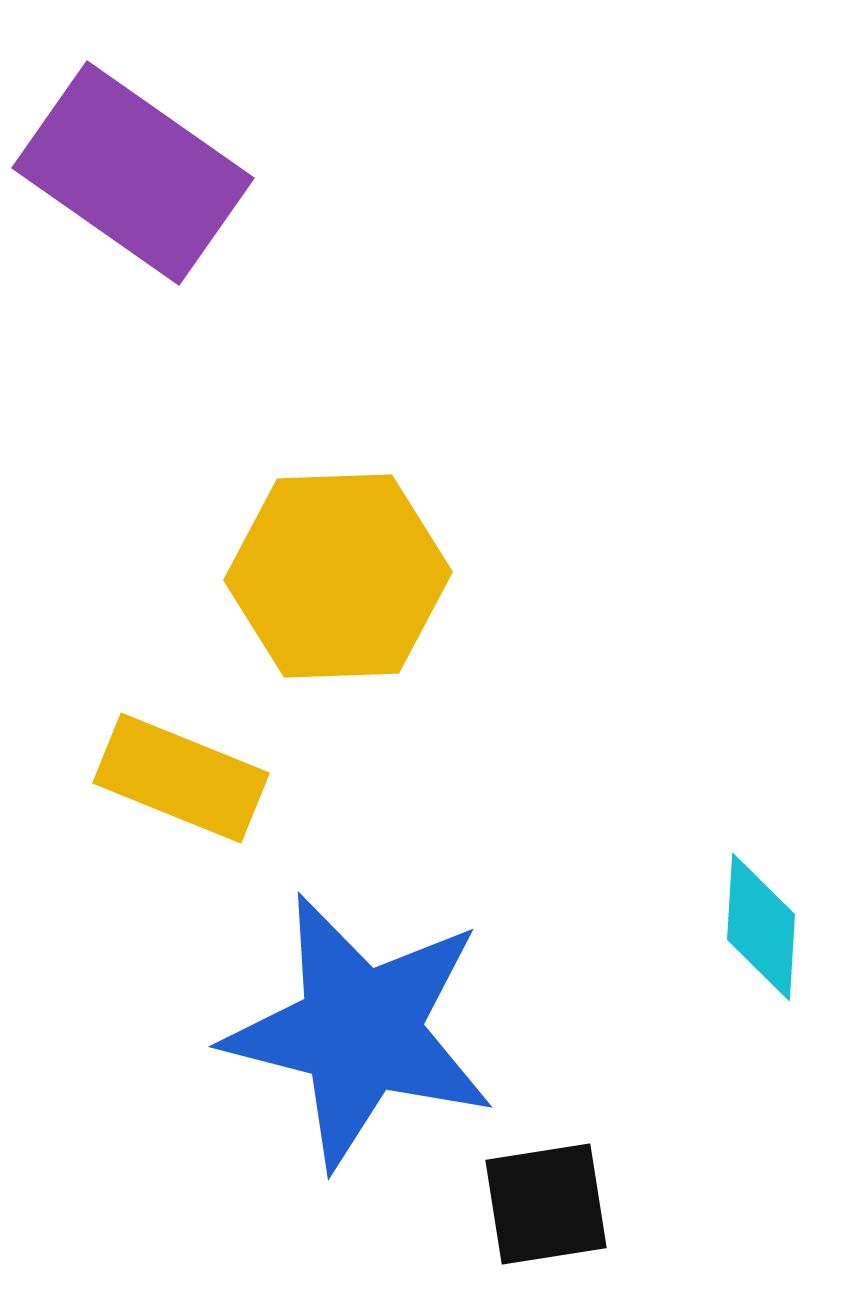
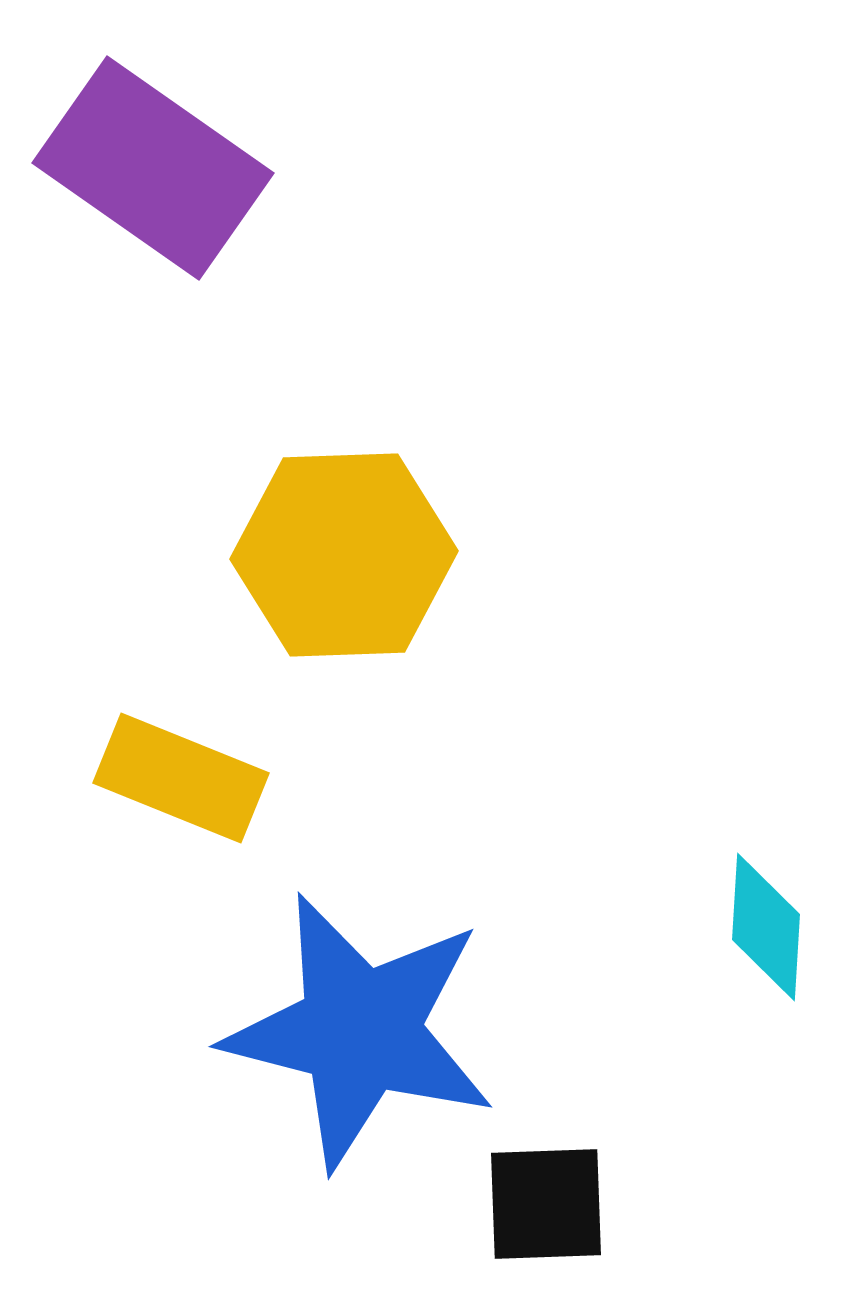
purple rectangle: moved 20 px right, 5 px up
yellow hexagon: moved 6 px right, 21 px up
cyan diamond: moved 5 px right
black square: rotated 7 degrees clockwise
